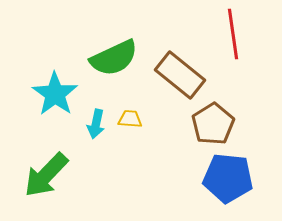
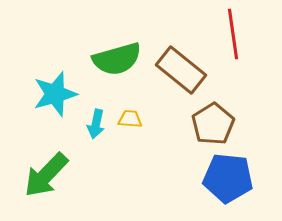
green semicircle: moved 3 px right, 1 px down; rotated 9 degrees clockwise
brown rectangle: moved 1 px right, 5 px up
cyan star: rotated 21 degrees clockwise
